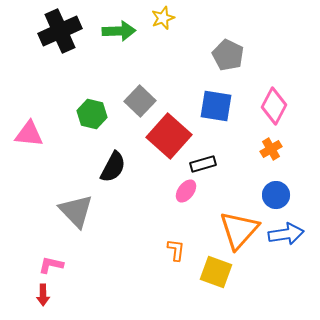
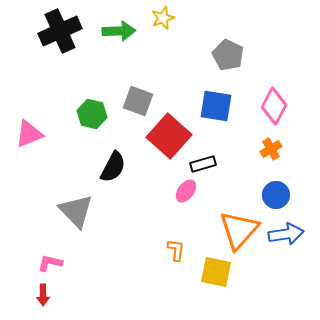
gray square: moved 2 px left; rotated 24 degrees counterclockwise
pink triangle: rotated 28 degrees counterclockwise
pink L-shape: moved 1 px left, 2 px up
yellow square: rotated 8 degrees counterclockwise
